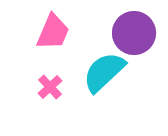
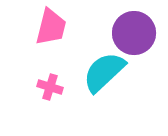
pink trapezoid: moved 2 px left, 5 px up; rotated 9 degrees counterclockwise
pink cross: rotated 30 degrees counterclockwise
